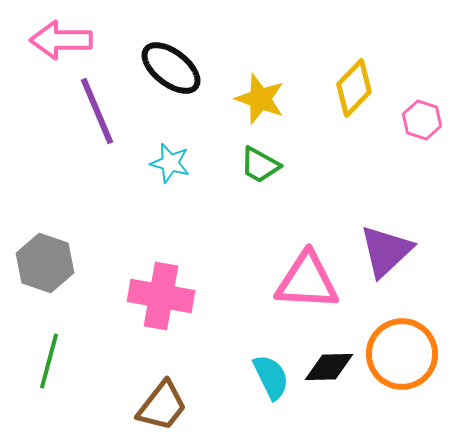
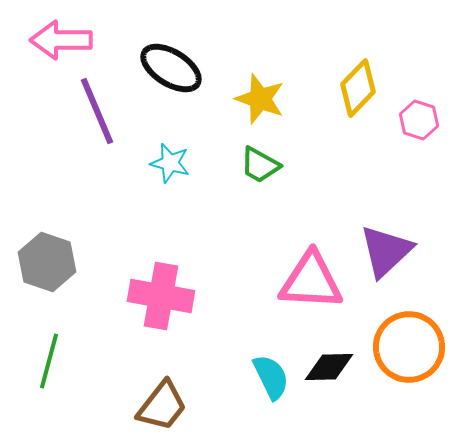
black ellipse: rotated 6 degrees counterclockwise
yellow diamond: moved 4 px right
pink hexagon: moved 3 px left
gray hexagon: moved 2 px right, 1 px up
pink triangle: moved 4 px right
orange circle: moved 7 px right, 7 px up
